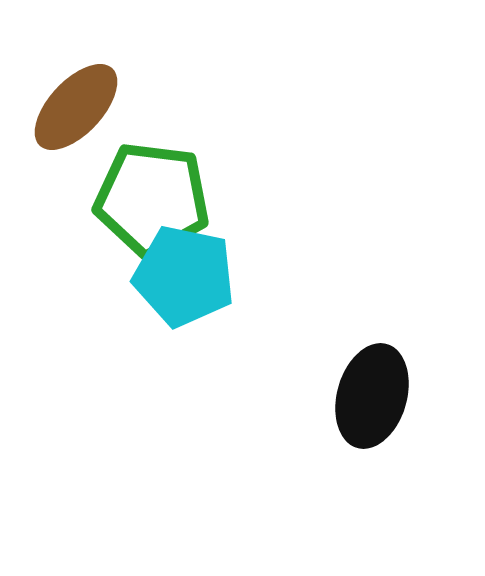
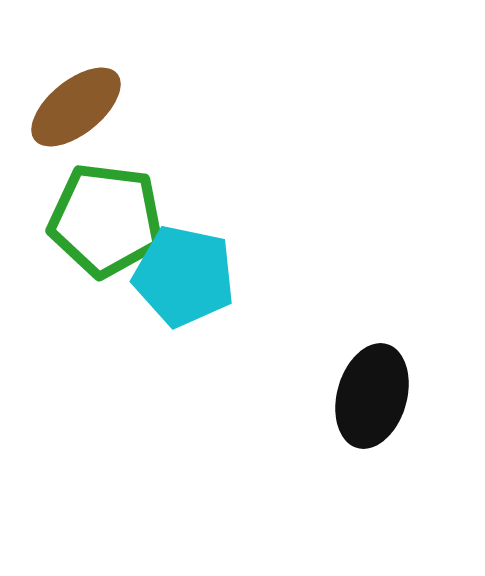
brown ellipse: rotated 8 degrees clockwise
green pentagon: moved 46 px left, 21 px down
